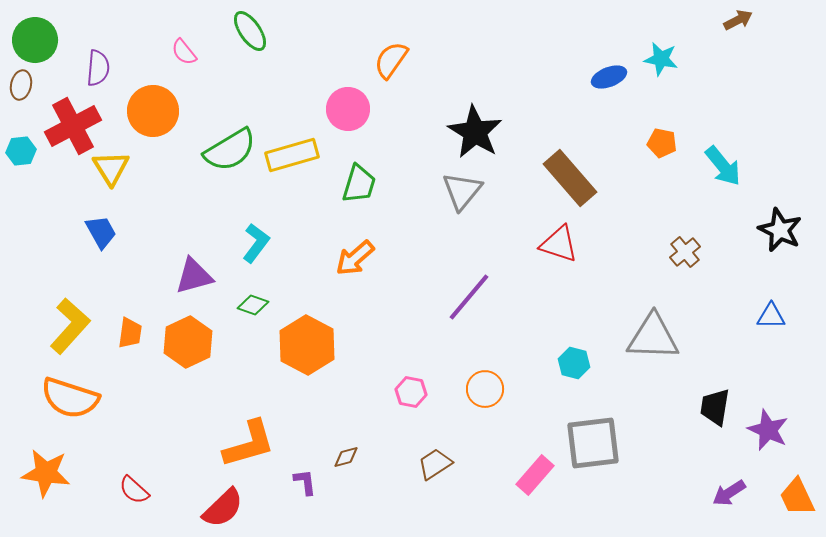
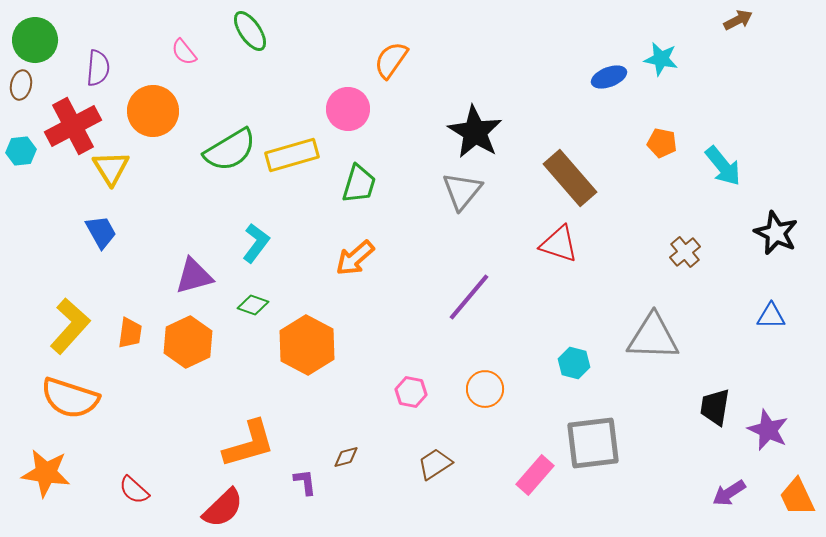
black star at (780, 230): moved 4 px left, 3 px down
